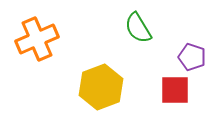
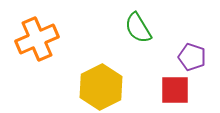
yellow hexagon: rotated 6 degrees counterclockwise
